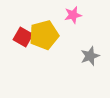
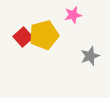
red square: rotated 18 degrees clockwise
